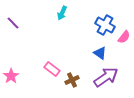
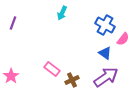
purple line: rotated 64 degrees clockwise
pink semicircle: moved 1 px left, 2 px down
blue triangle: moved 5 px right
